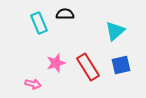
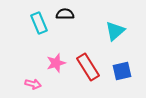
blue square: moved 1 px right, 6 px down
